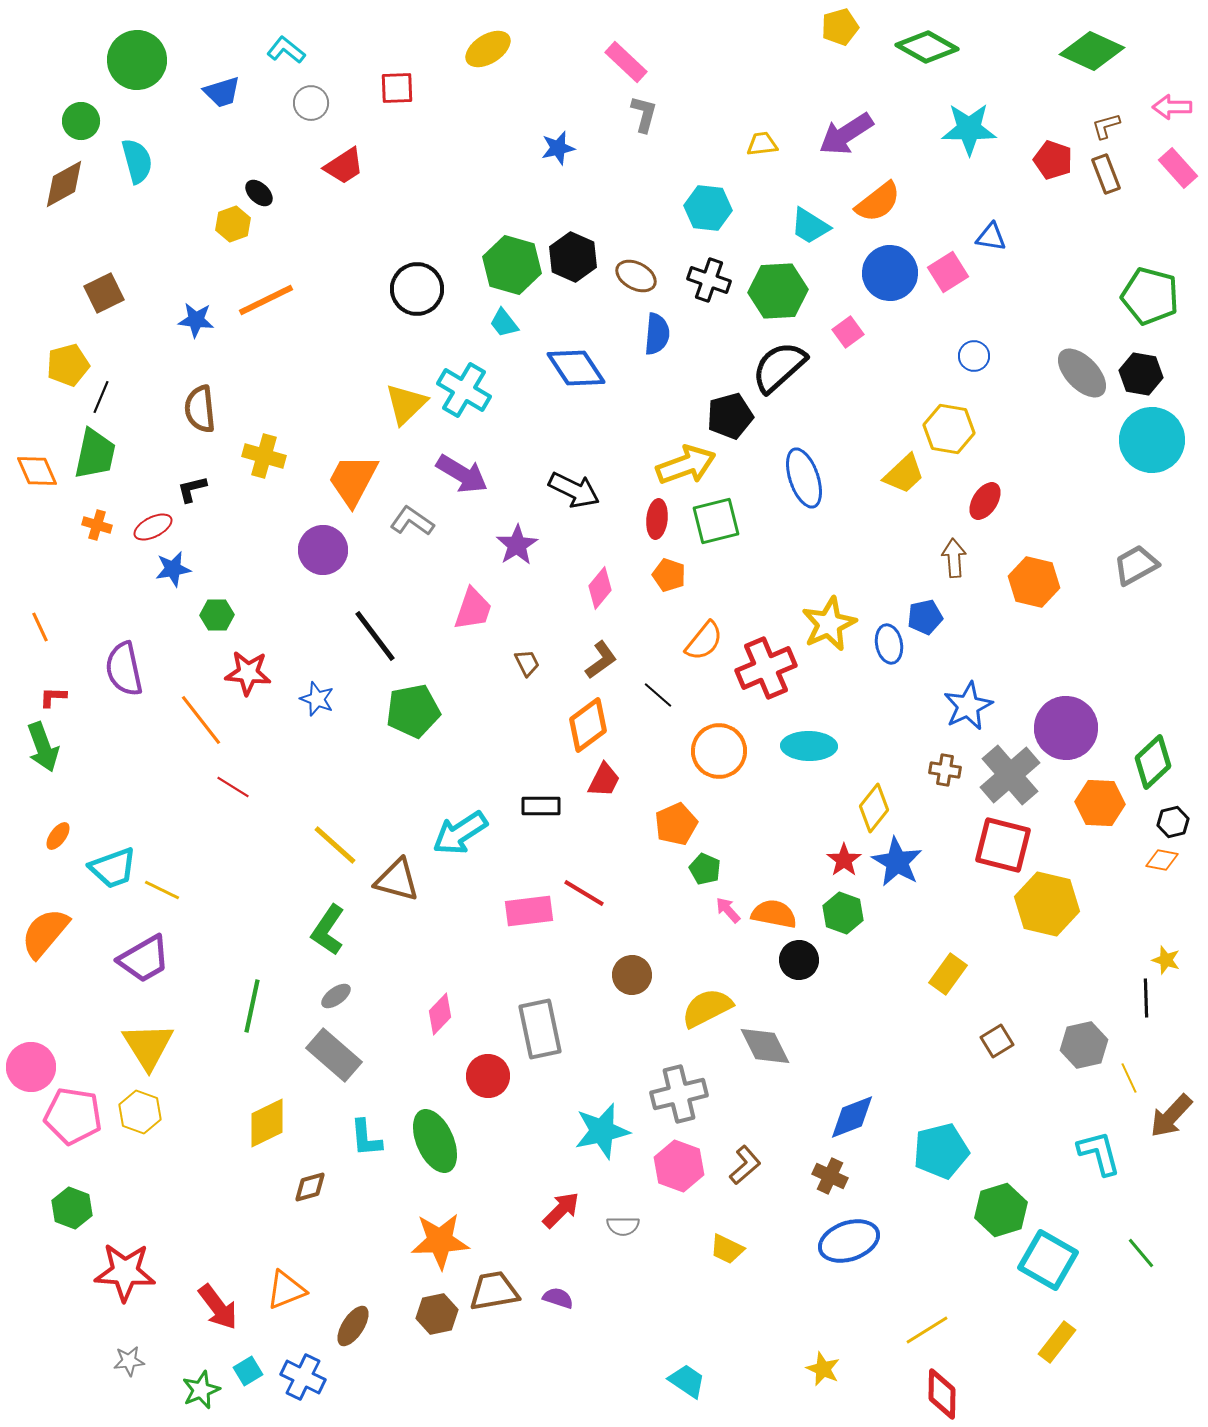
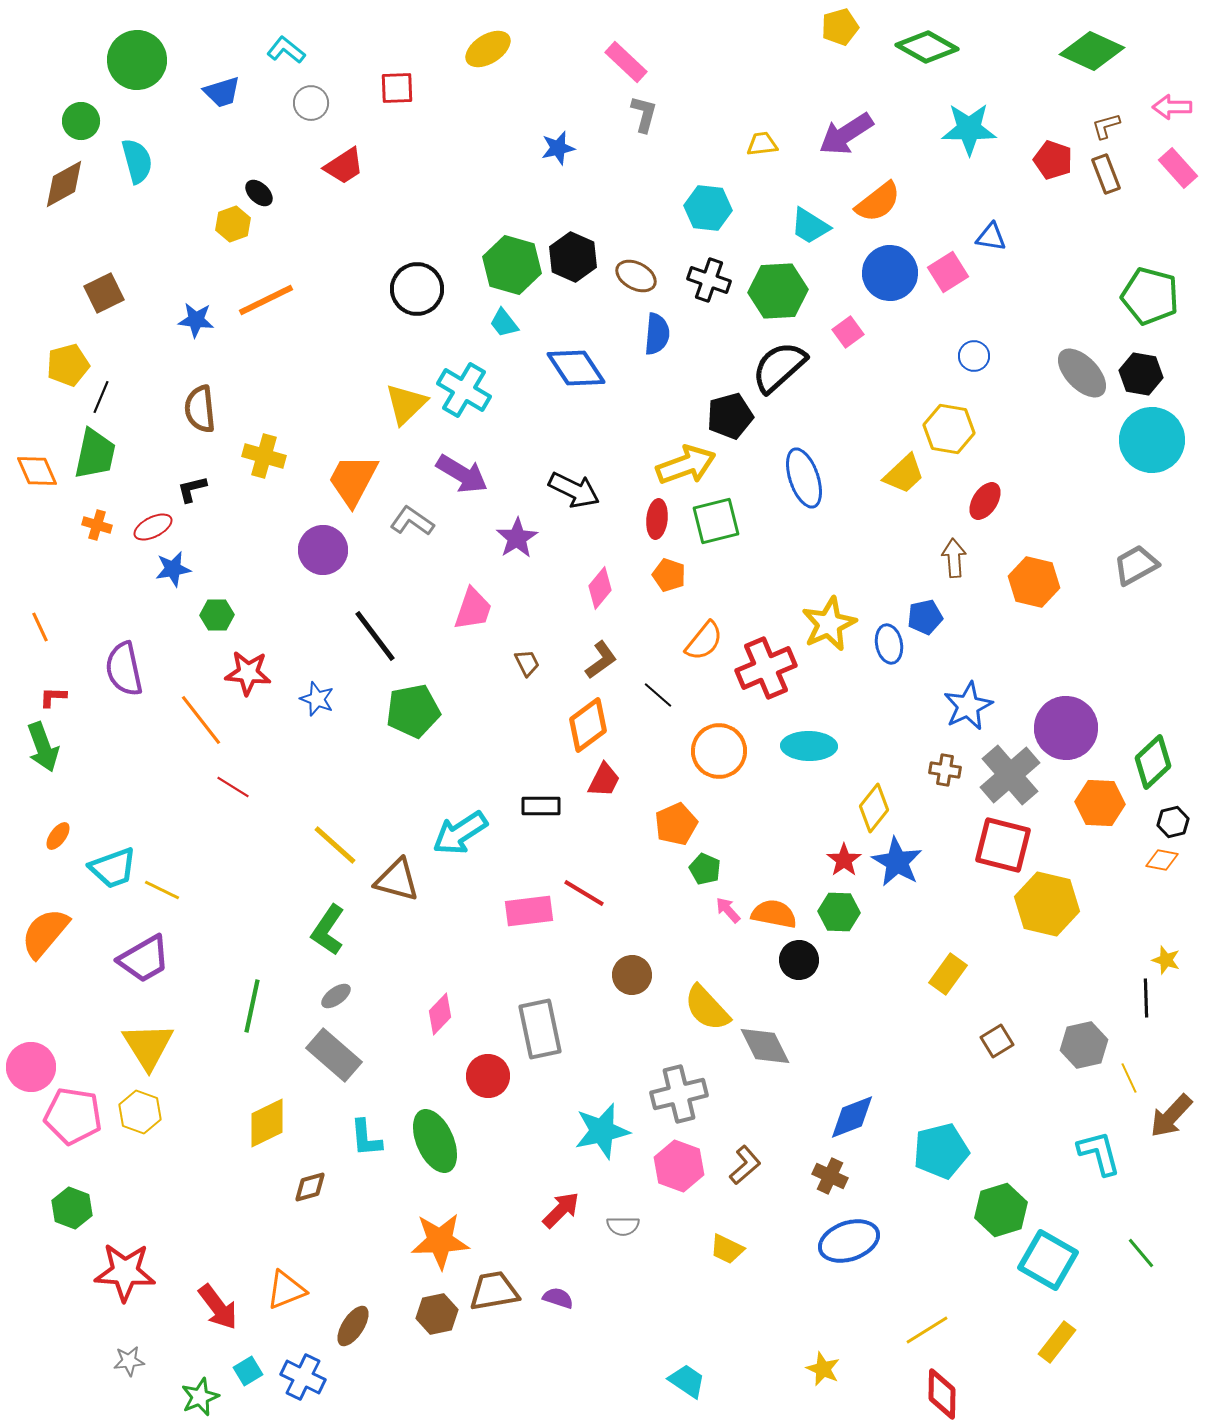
purple star at (517, 545): moved 7 px up
green hexagon at (843, 913): moved 4 px left, 1 px up; rotated 18 degrees counterclockwise
yellow semicircle at (707, 1008): rotated 106 degrees counterclockwise
green star at (201, 1390): moved 1 px left, 7 px down
